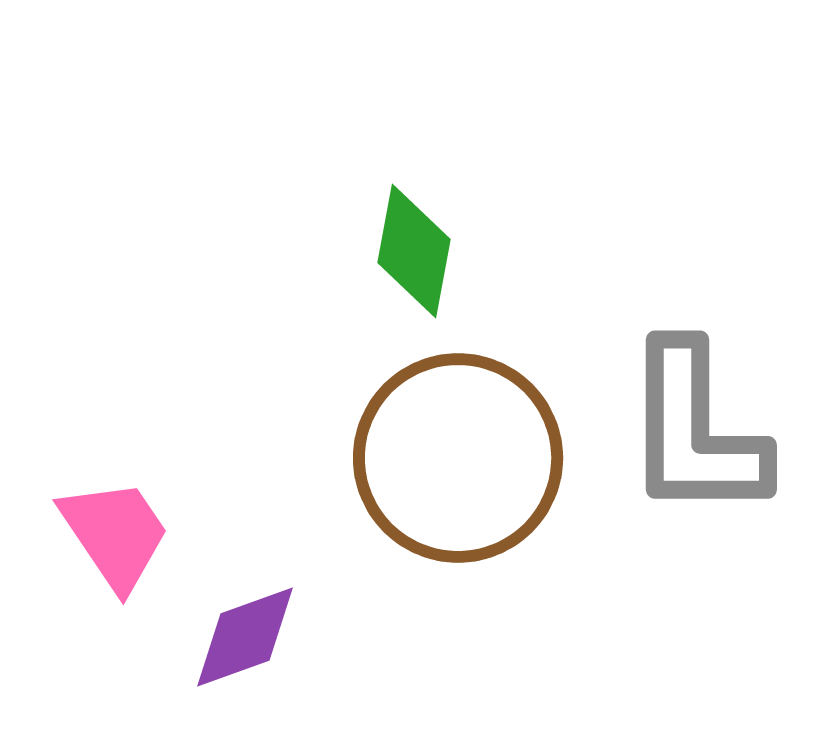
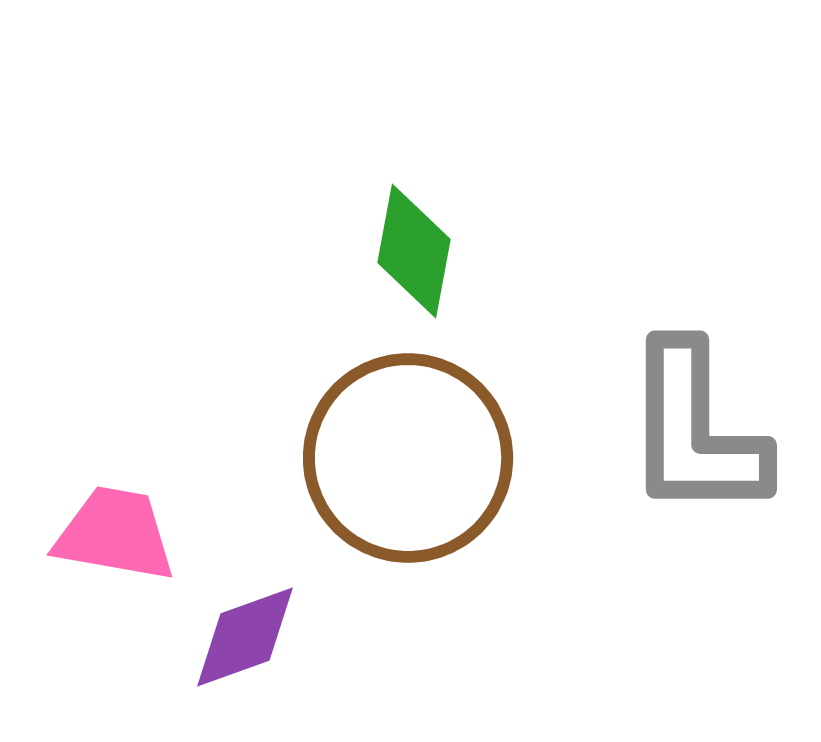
brown circle: moved 50 px left
pink trapezoid: rotated 46 degrees counterclockwise
